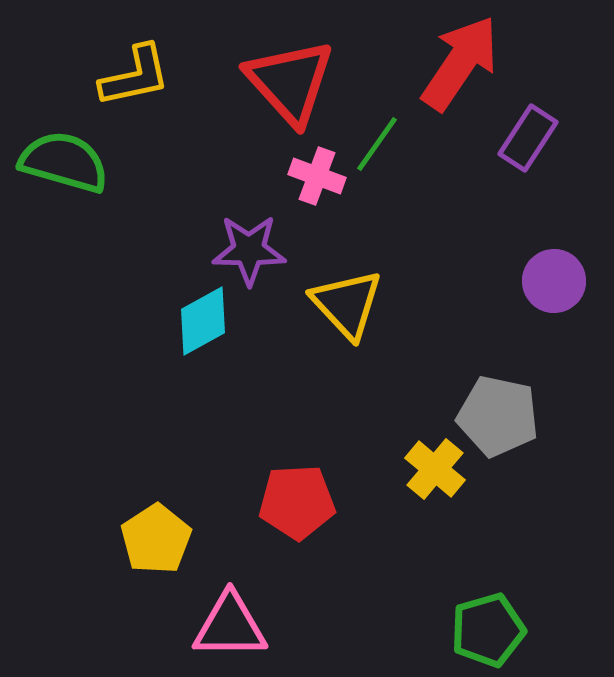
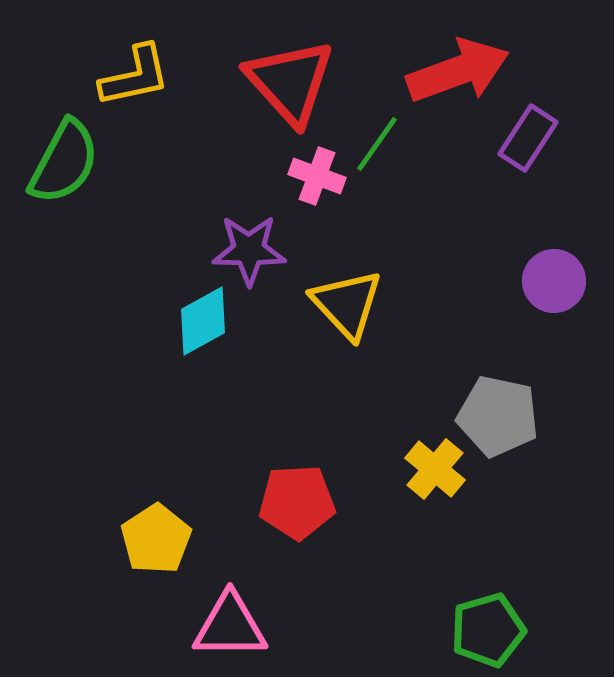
red arrow: moved 2 px left, 8 px down; rotated 36 degrees clockwise
green semicircle: rotated 102 degrees clockwise
